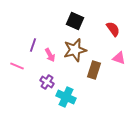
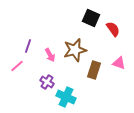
black square: moved 16 px right, 3 px up
purple line: moved 5 px left, 1 px down
pink triangle: moved 5 px down
pink line: rotated 64 degrees counterclockwise
